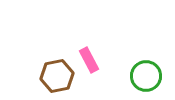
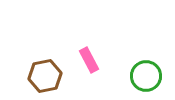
brown hexagon: moved 12 px left
